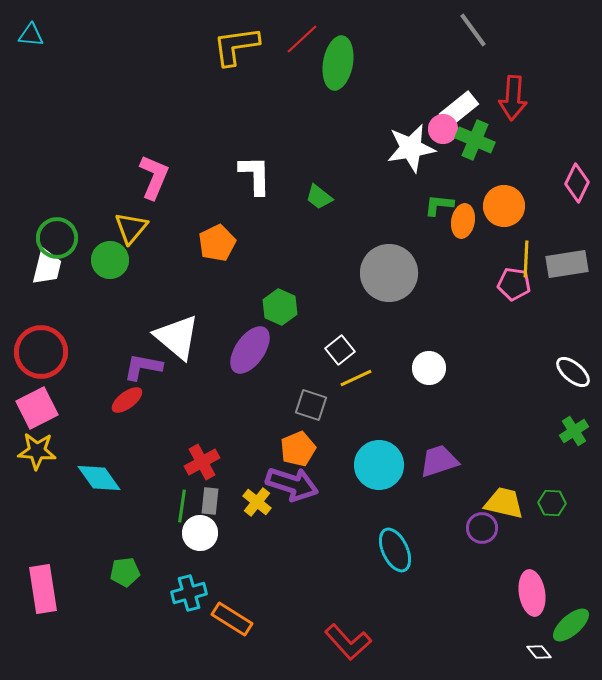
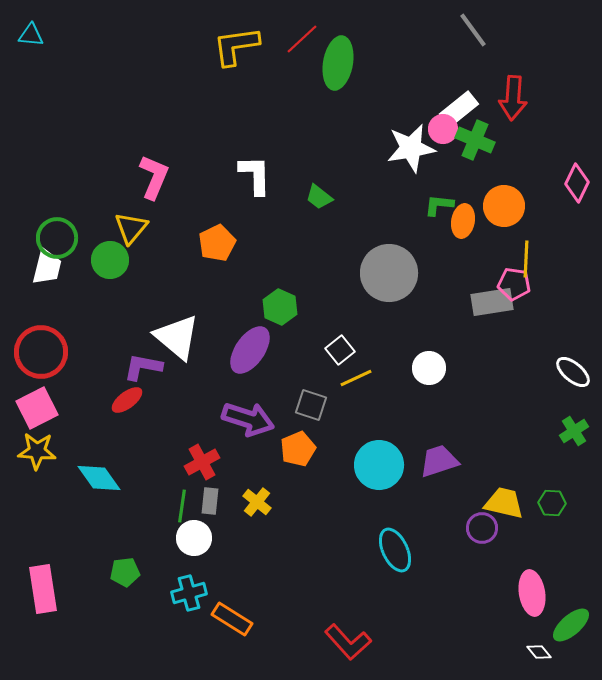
gray rectangle at (567, 264): moved 75 px left, 38 px down
purple arrow at (292, 484): moved 44 px left, 65 px up
white circle at (200, 533): moved 6 px left, 5 px down
